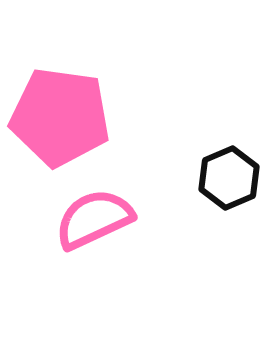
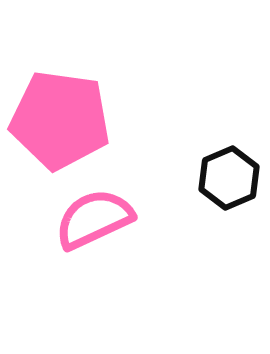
pink pentagon: moved 3 px down
